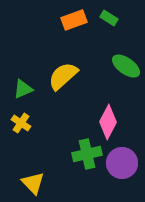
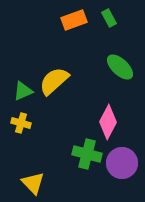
green rectangle: rotated 30 degrees clockwise
green ellipse: moved 6 px left, 1 px down; rotated 8 degrees clockwise
yellow semicircle: moved 9 px left, 5 px down
green triangle: moved 2 px down
yellow cross: rotated 18 degrees counterclockwise
green cross: rotated 28 degrees clockwise
